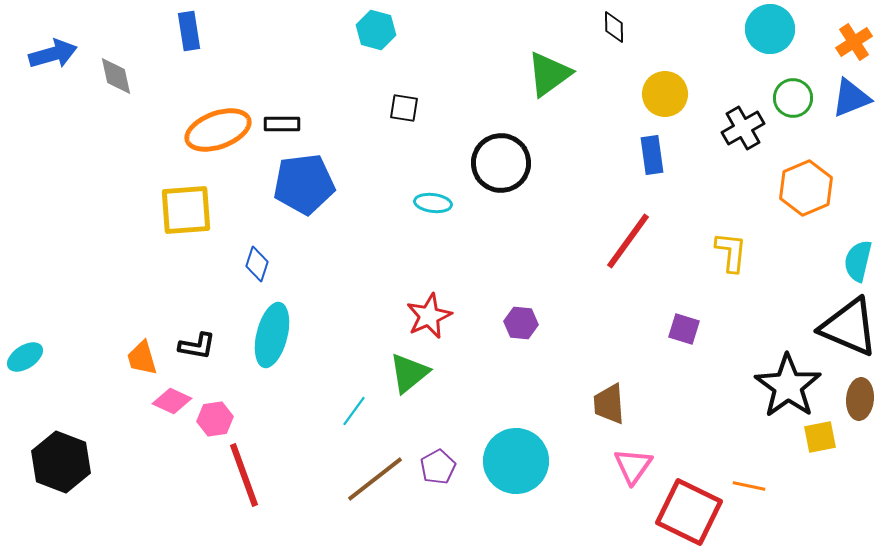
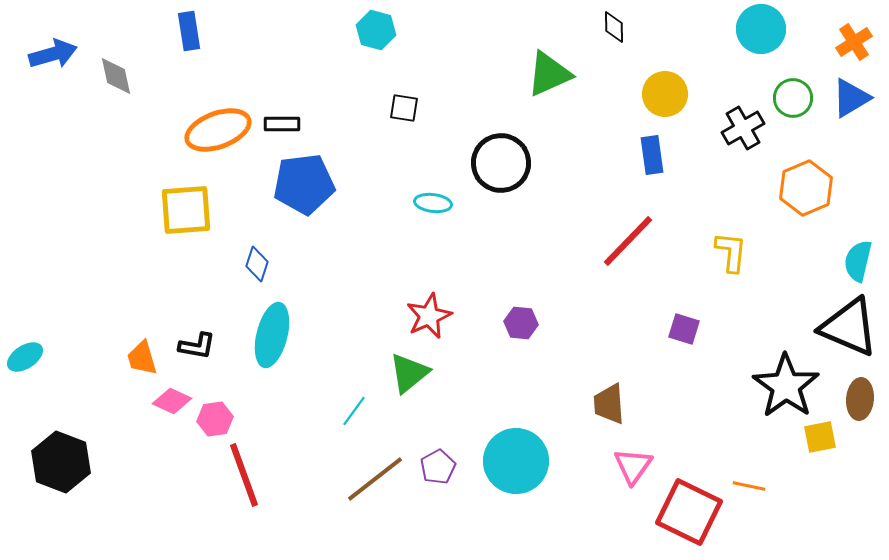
cyan circle at (770, 29): moved 9 px left
green triangle at (549, 74): rotated 12 degrees clockwise
blue triangle at (851, 98): rotated 9 degrees counterclockwise
red line at (628, 241): rotated 8 degrees clockwise
black star at (788, 386): moved 2 px left
